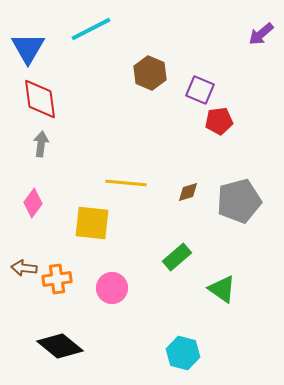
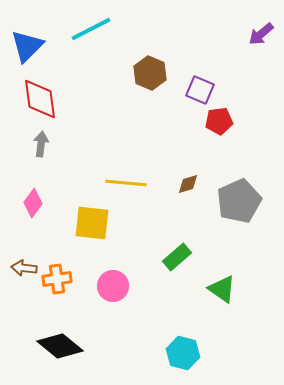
blue triangle: moved 1 px left, 2 px up; rotated 15 degrees clockwise
brown diamond: moved 8 px up
gray pentagon: rotated 9 degrees counterclockwise
pink circle: moved 1 px right, 2 px up
